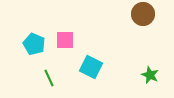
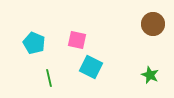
brown circle: moved 10 px right, 10 px down
pink square: moved 12 px right; rotated 12 degrees clockwise
cyan pentagon: moved 1 px up
green line: rotated 12 degrees clockwise
